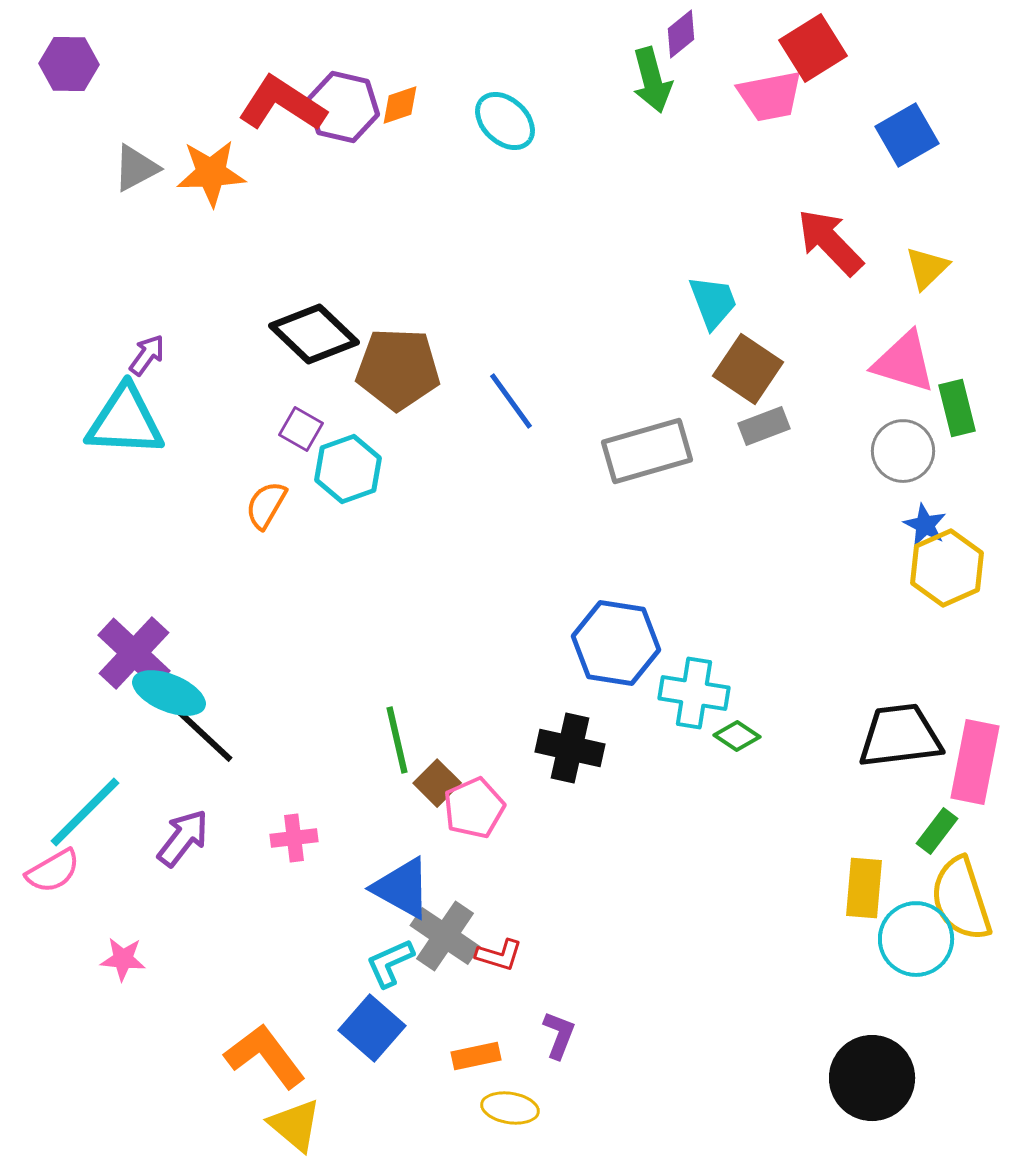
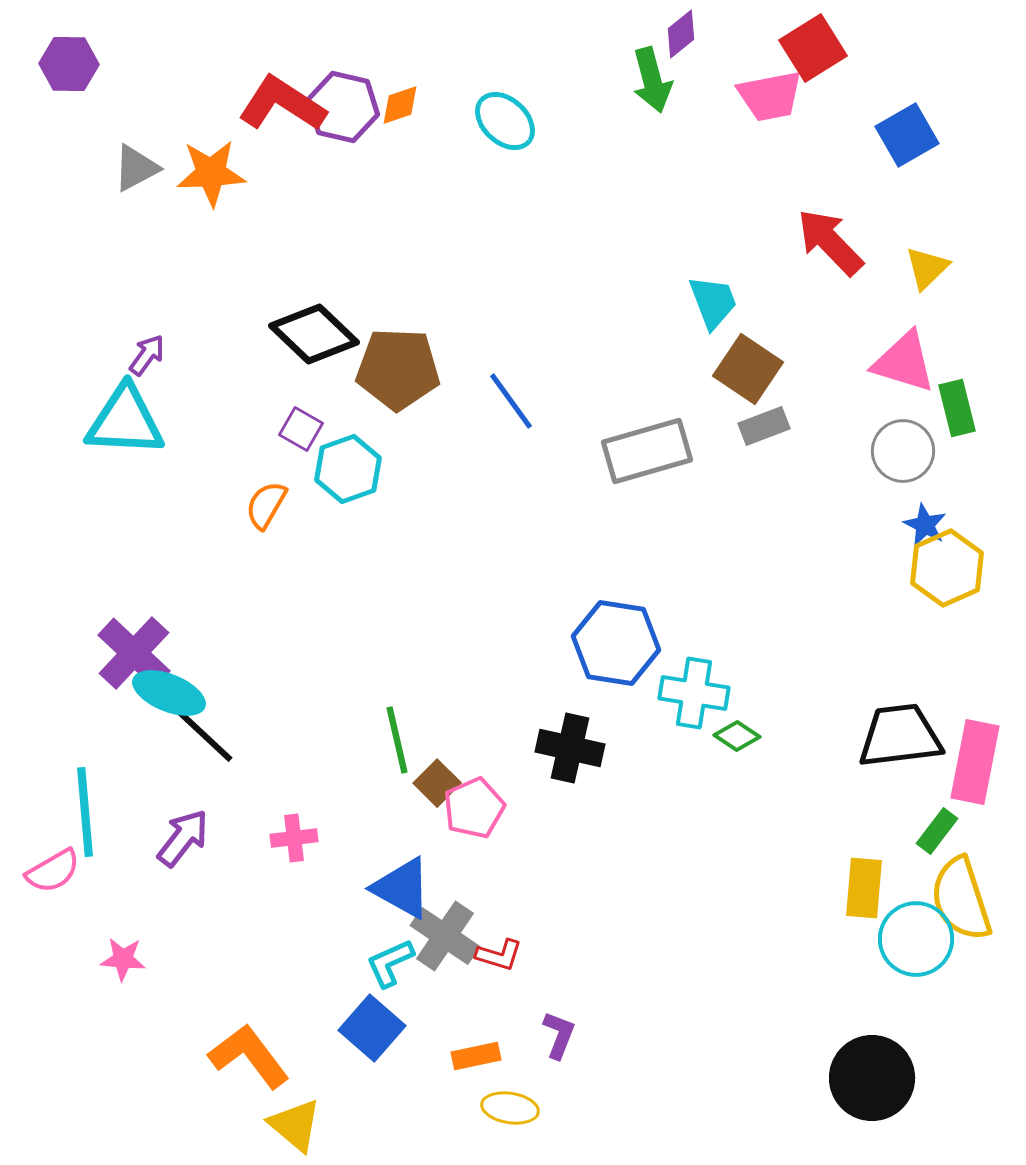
cyan line at (85, 812): rotated 50 degrees counterclockwise
orange L-shape at (265, 1056): moved 16 px left
